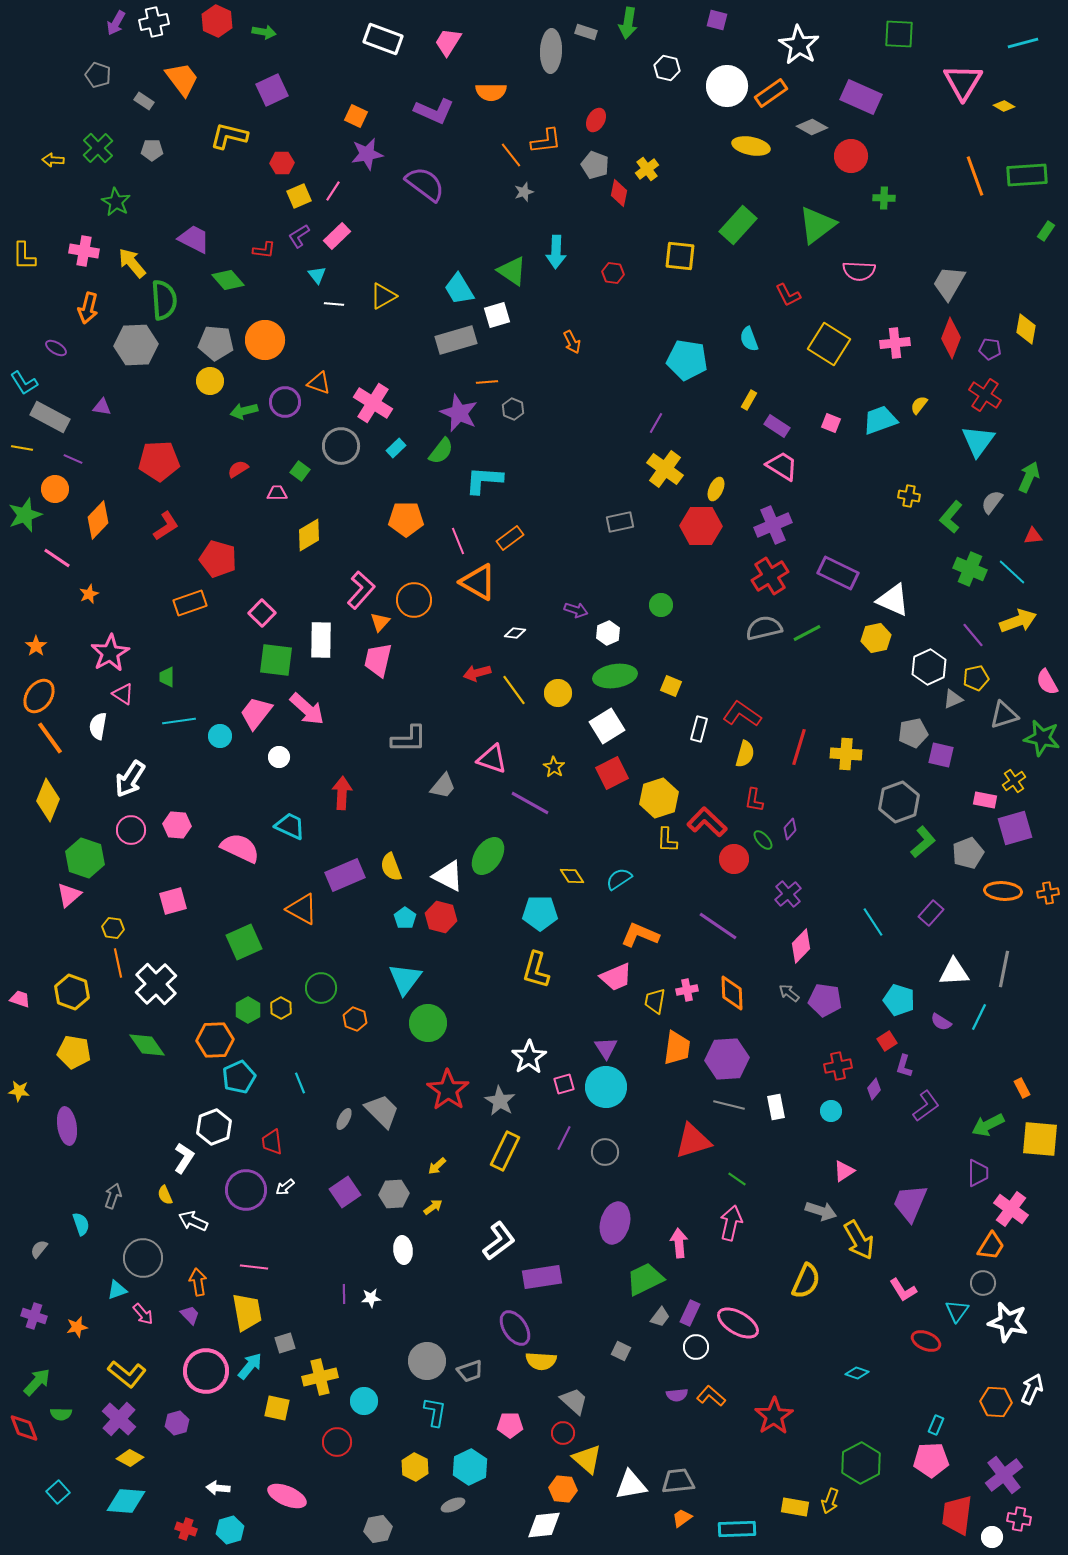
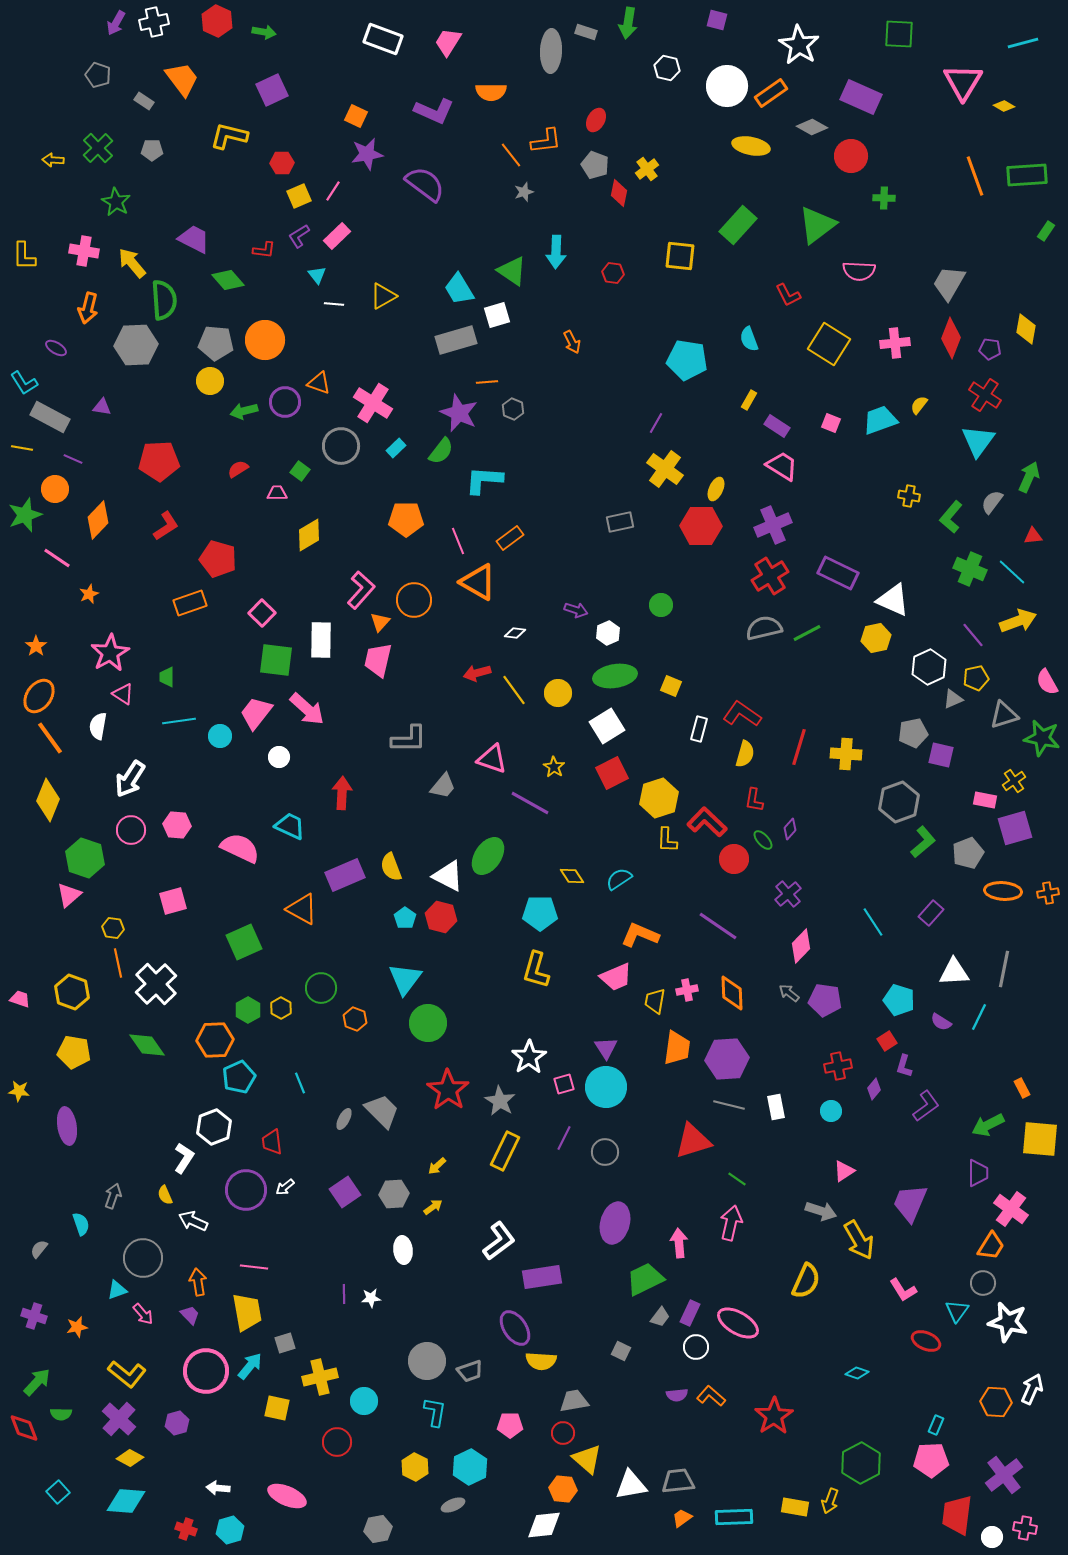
gray trapezoid at (574, 1401): rotated 52 degrees counterclockwise
pink cross at (1019, 1519): moved 6 px right, 9 px down
cyan rectangle at (737, 1529): moved 3 px left, 12 px up
